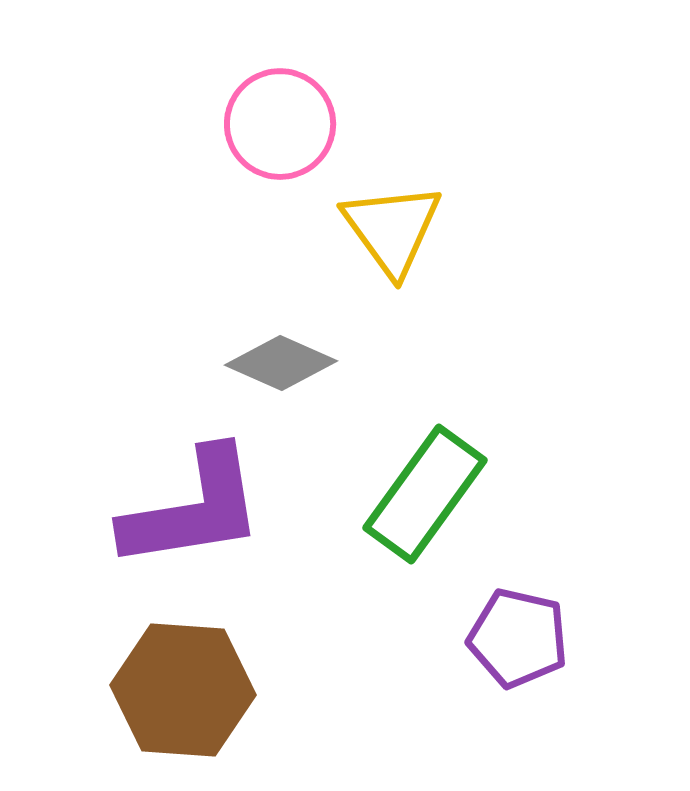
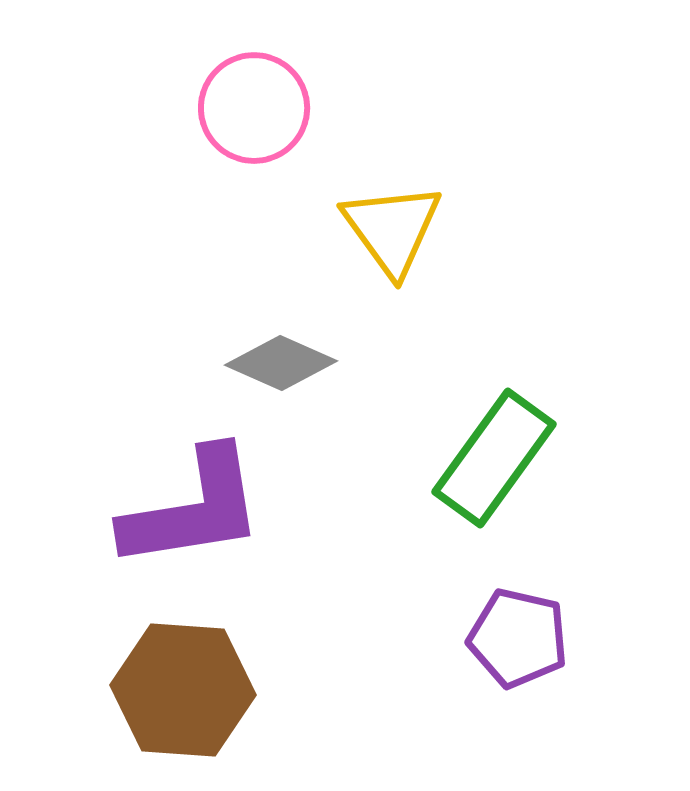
pink circle: moved 26 px left, 16 px up
green rectangle: moved 69 px right, 36 px up
